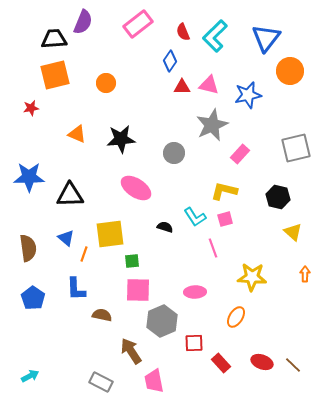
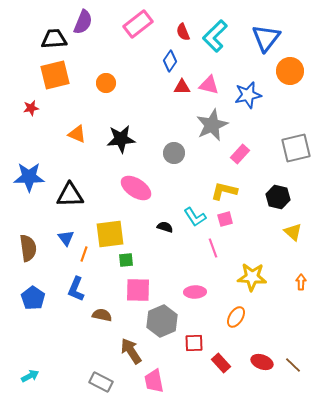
blue triangle at (66, 238): rotated 12 degrees clockwise
green square at (132, 261): moved 6 px left, 1 px up
orange arrow at (305, 274): moved 4 px left, 8 px down
blue L-shape at (76, 289): rotated 25 degrees clockwise
